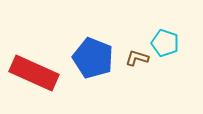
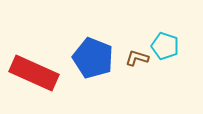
cyan pentagon: moved 3 px down
